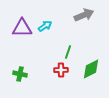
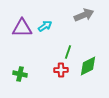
green diamond: moved 3 px left, 3 px up
